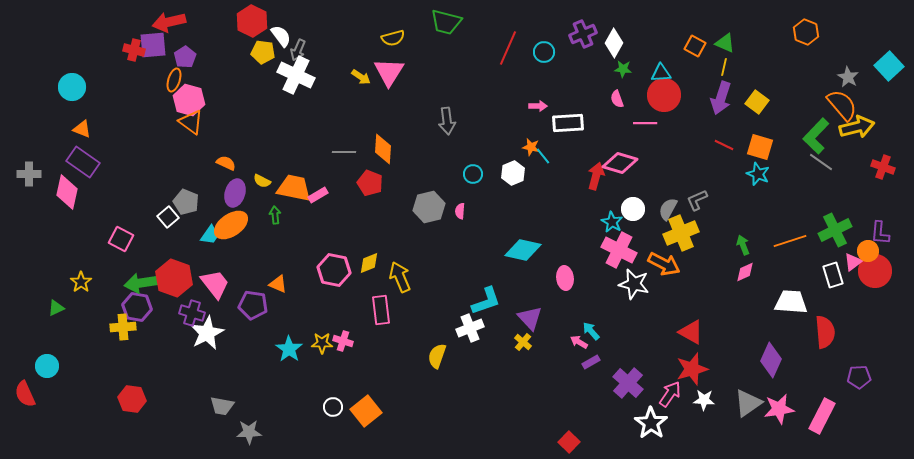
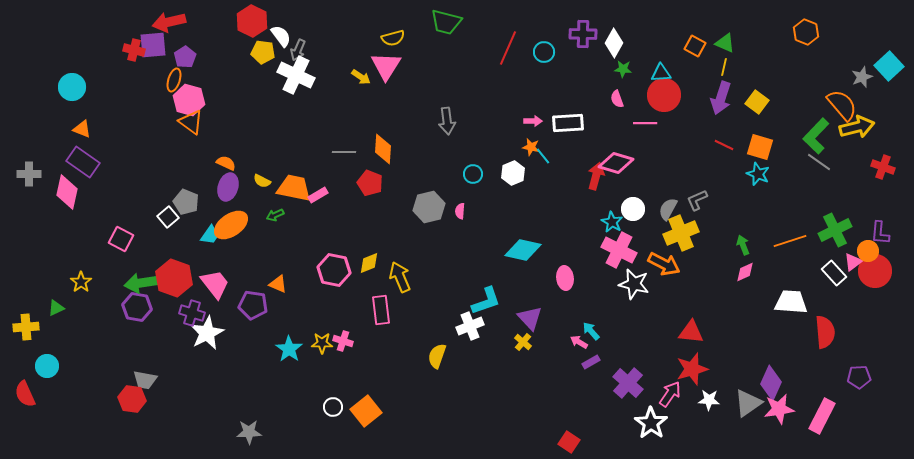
purple cross at (583, 34): rotated 24 degrees clockwise
pink triangle at (389, 72): moved 3 px left, 6 px up
gray star at (848, 77): moved 14 px right; rotated 20 degrees clockwise
pink arrow at (538, 106): moved 5 px left, 15 px down
gray line at (821, 162): moved 2 px left
pink diamond at (620, 163): moved 4 px left
purple ellipse at (235, 193): moved 7 px left, 6 px up
green arrow at (275, 215): rotated 108 degrees counterclockwise
white rectangle at (833, 275): moved 1 px right, 2 px up; rotated 25 degrees counterclockwise
yellow cross at (123, 327): moved 97 px left
white cross at (470, 328): moved 2 px up
red triangle at (691, 332): rotated 24 degrees counterclockwise
purple diamond at (771, 360): moved 23 px down
white star at (704, 400): moved 5 px right
gray trapezoid at (222, 406): moved 77 px left, 26 px up
red square at (569, 442): rotated 10 degrees counterclockwise
